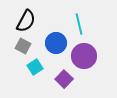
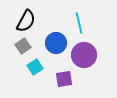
cyan line: moved 1 px up
gray square: rotated 28 degrees clockwise
purple circle: moved 1 px up
purple square: rotated 36 degrees clockwise
